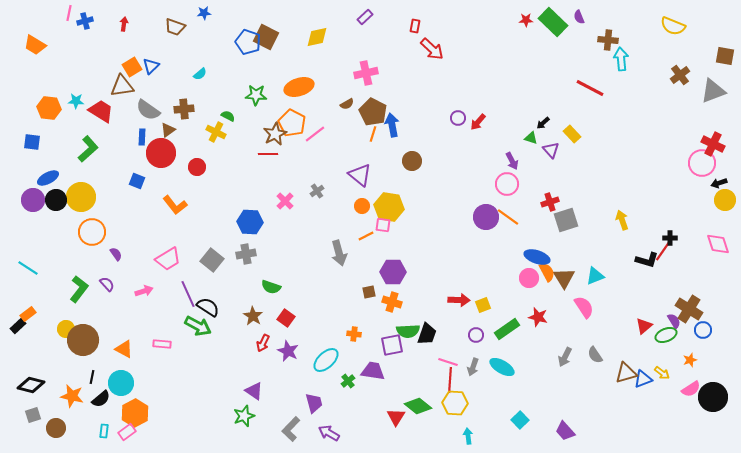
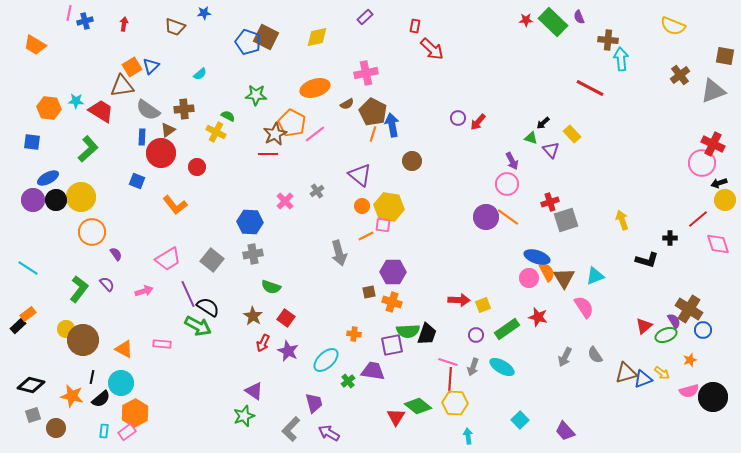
orange ellipse at (299, 87): moved 16 px right, 1 px down
red line at (663, 251): moved 35 px right, 32 px up; rotated 15 degrees clockwise
gray cross at (246, 254): moved 7 px right
pink semicircle at (691, 389): moved 2 px left, 2 px down; rotated 18 degrees clockwise
